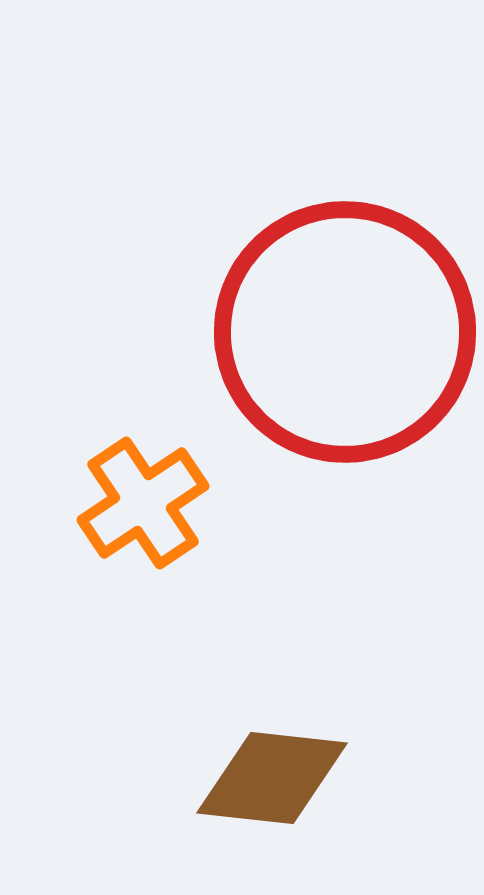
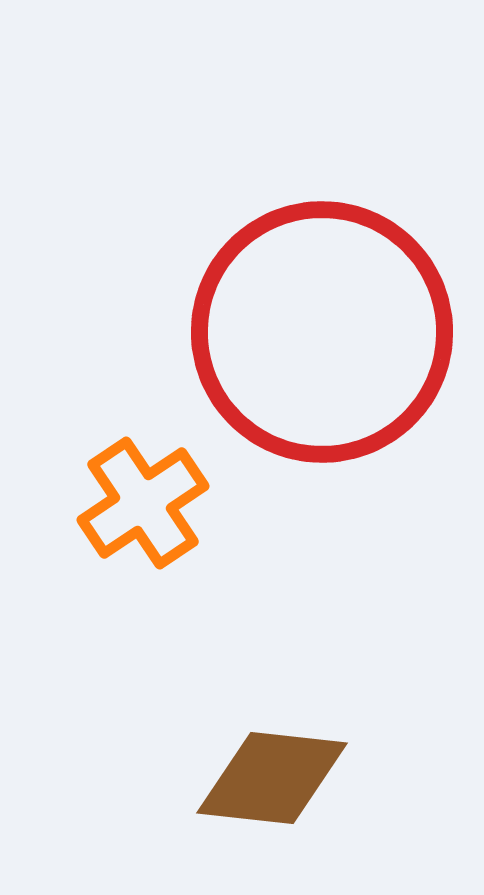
red circle: moved 23 px left
